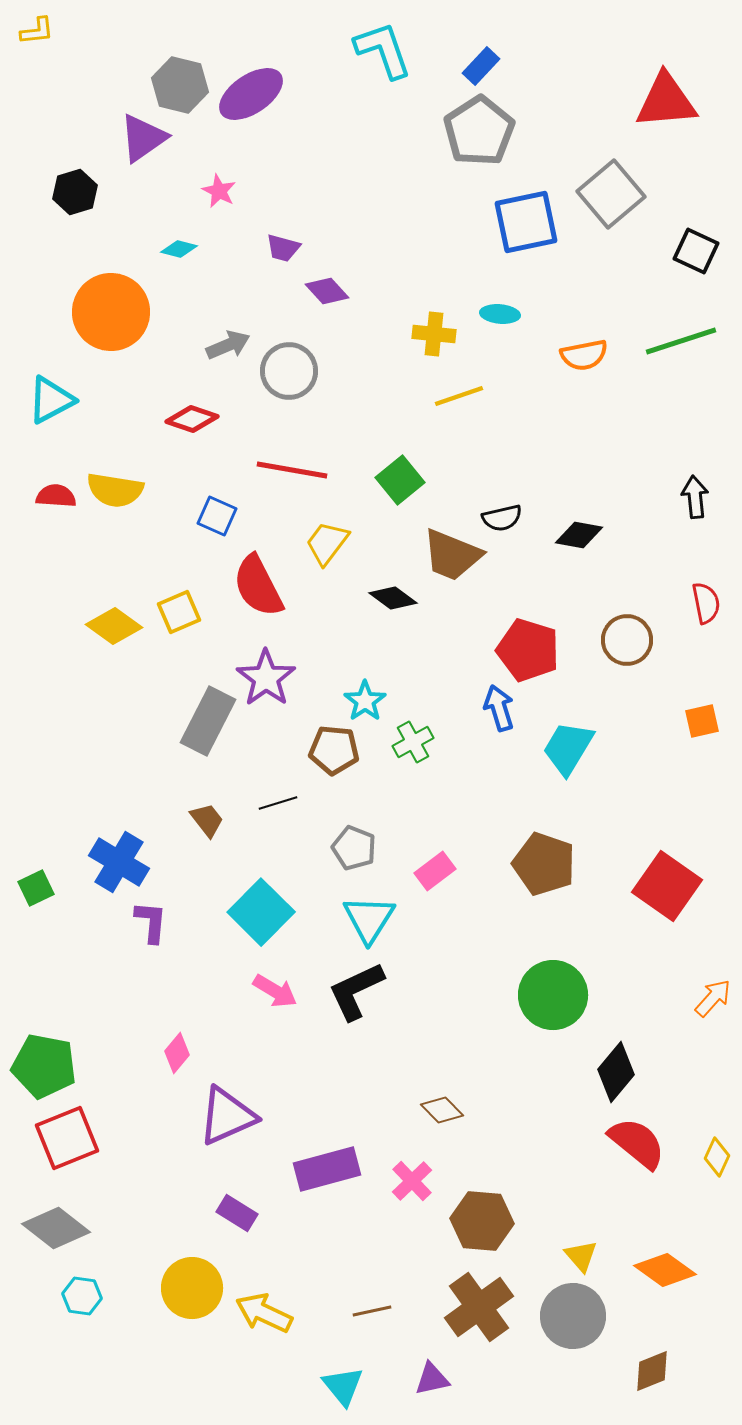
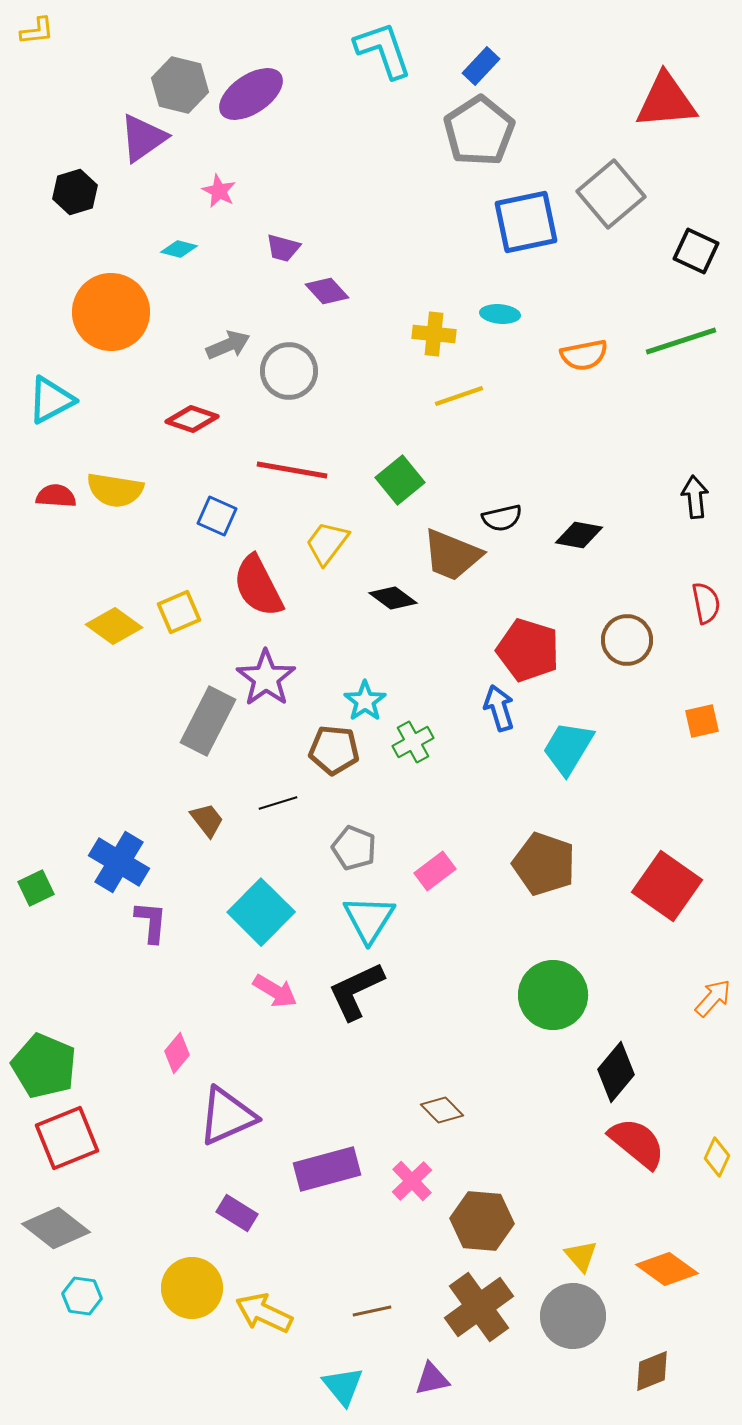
green pentagon at (44, 1066): rotated 12 degrees clockwise
orange diamond at (665, 1270): moved 2 px right, 1 px up
